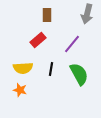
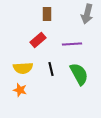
brown rectangle: moved 1 px up
purple line: rotated 48 degrees clockwise
black line: rotated 24 degrees counterclockwise
